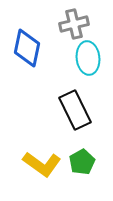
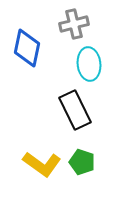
cyan ellipse: moved 1 px right, 6 px down
green pentagon: rotated 25 degrees counterclockwise
